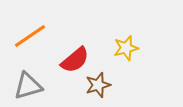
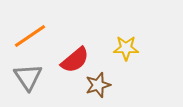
yellow star: rotated 15 degrees clockwise
gray triangle: moved 9 px up; rotated 48 degrees counterclockwise
